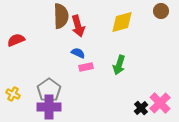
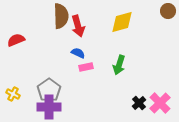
brown circle: moved 7 px right
black cross: moved 2 px left, 5 px up
